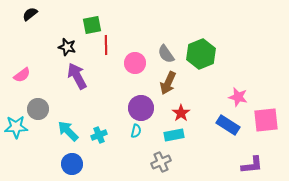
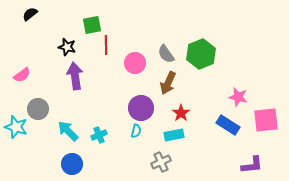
purple arrow: moved 2 px left; rotated 20 degrees clockwise
cyan star: rotated 20 degrees clockwise
